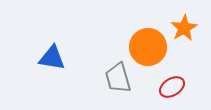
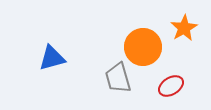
orange circle: moved 5 px left
blue triangle: rotated 24 degrees counterclockwise
red ellipse: moved 1 px left, 1 px up
